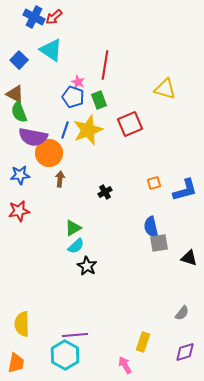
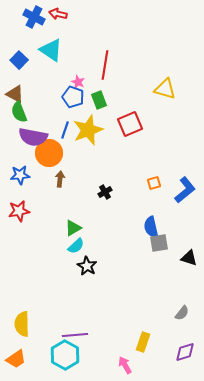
red arrow: moved 4 px right, 3 px up; rotated 54 degrees clockwise
blue L-shape: rotated 24 degrees counterclockwise
orange trapezoid: moved 4 px up; rotated 45 degrees clockwise
